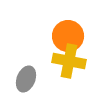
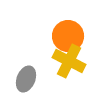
yellow cross: rotated 16 degrees clockwise
